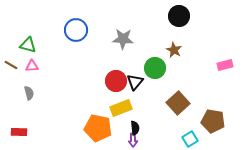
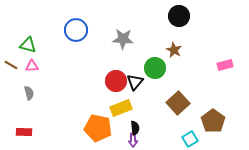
brown pentagon: rotated 25 degrees clockwise
red rectangle: moved 5 px right
